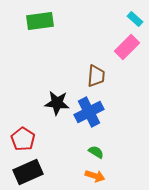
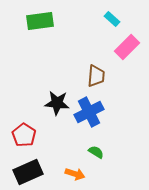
cyan rectangle: moved 23 px left
red pentagon: moved 1 px right, 4 px up
orange arrow: moved 20 px left, 2 px up
